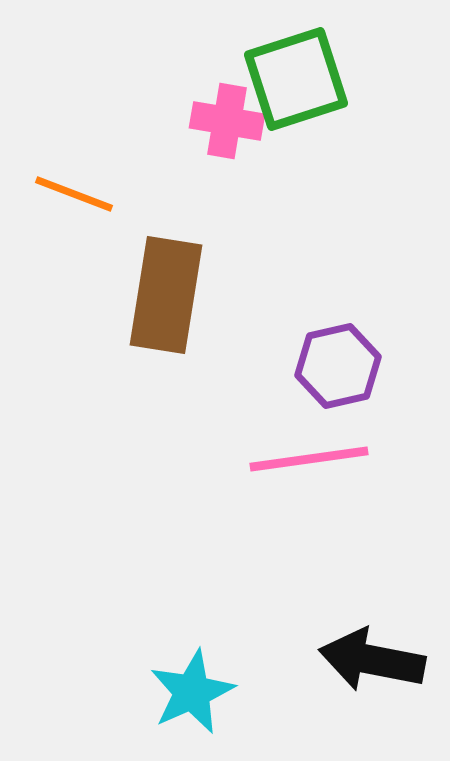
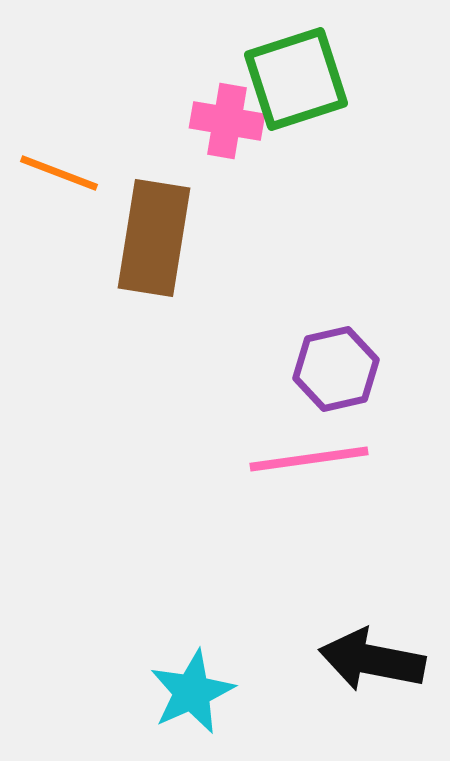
orange line: moved 15 px left, 21 px up
brown rectangle: moved 12 px left, 57 px up
purple hexagon: moved 2 px left, 3 px down
